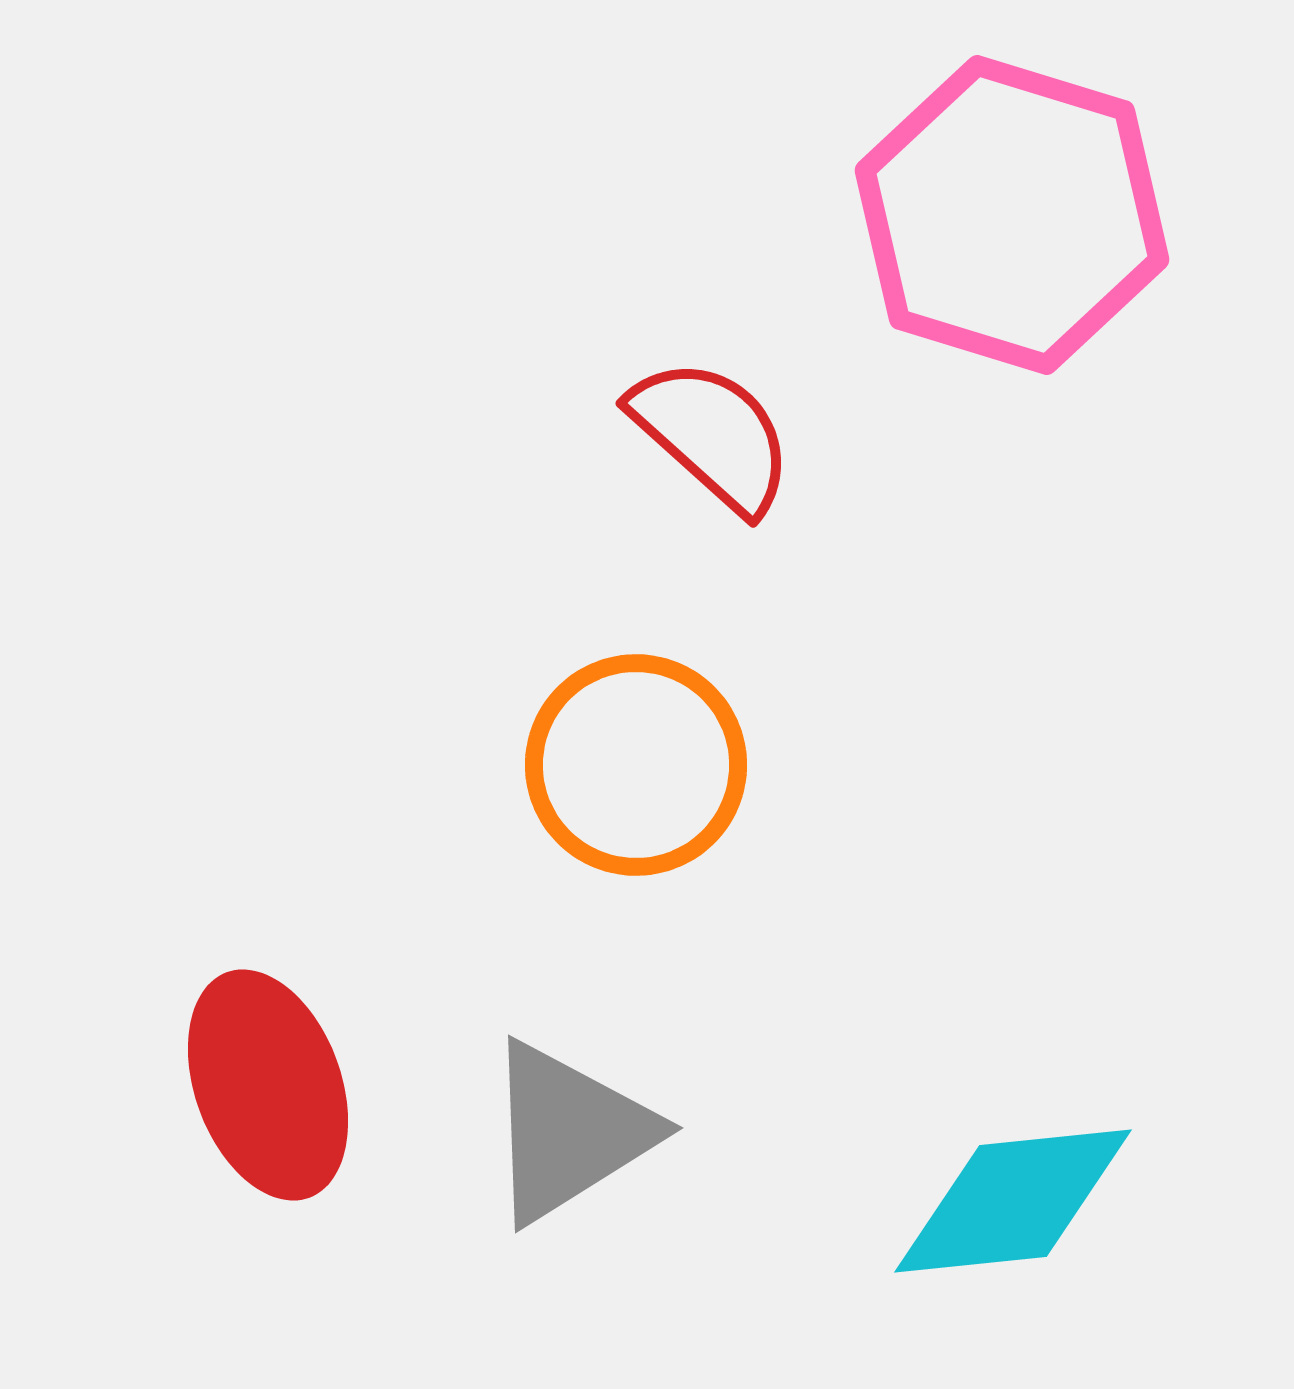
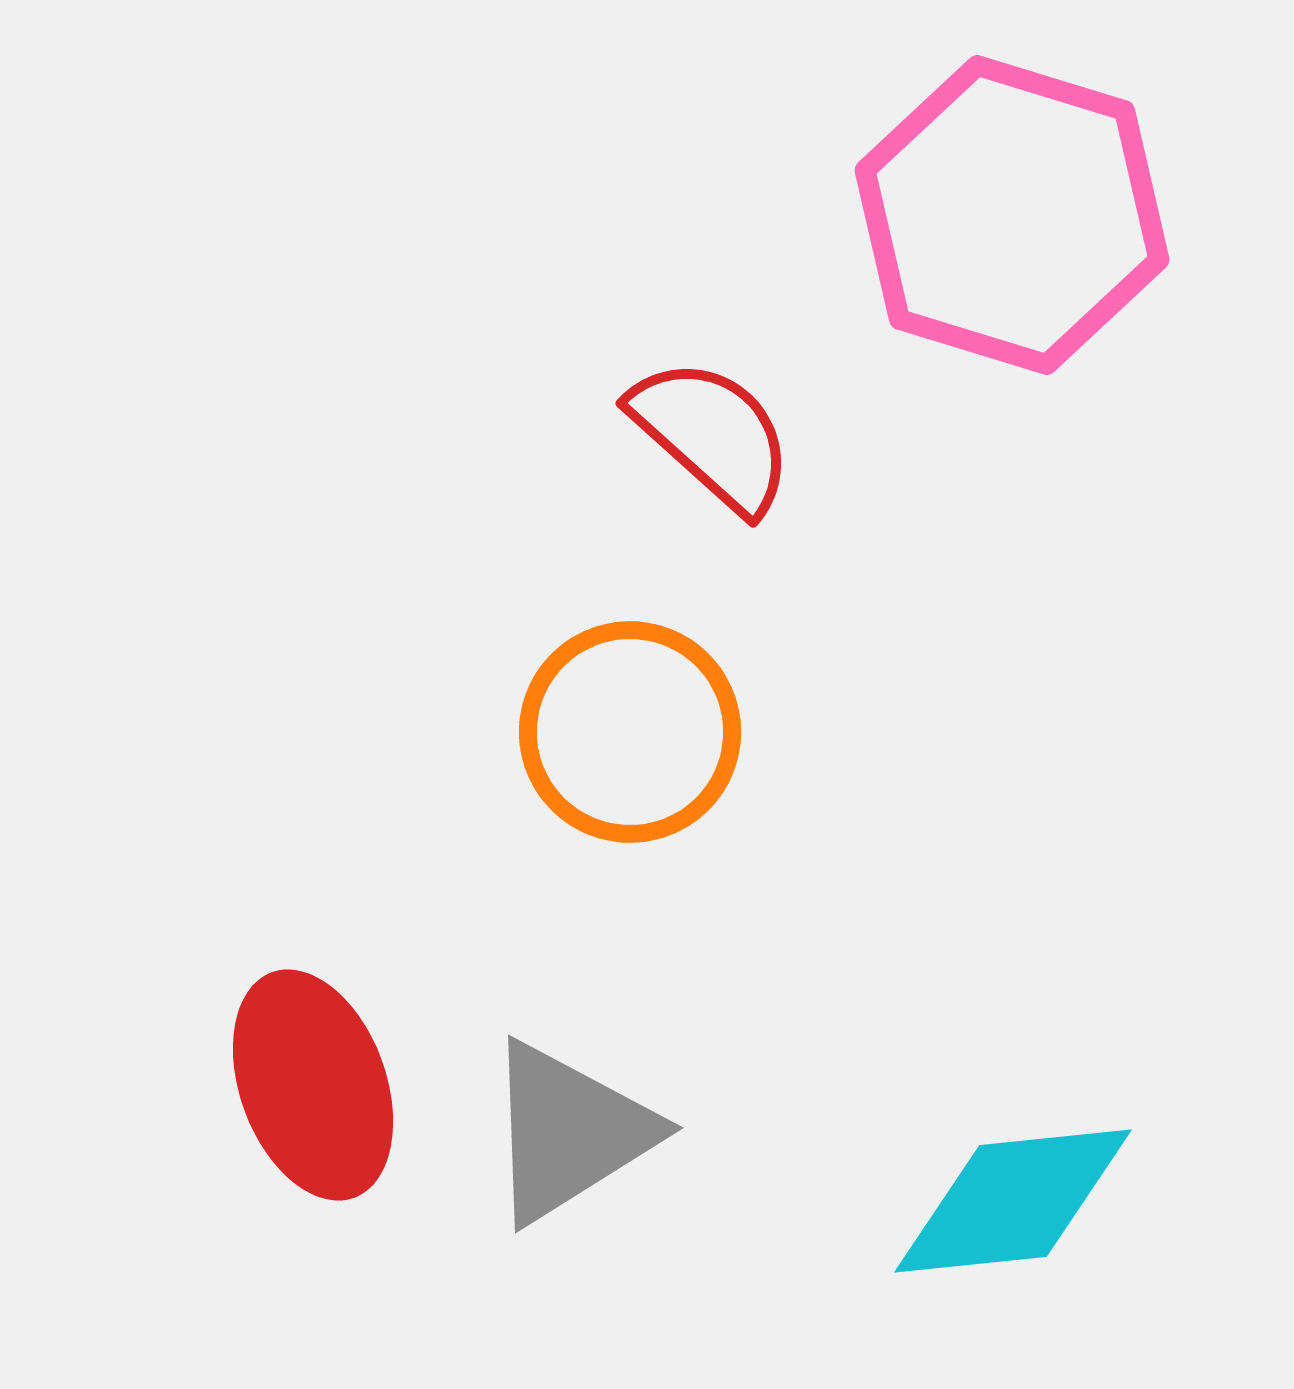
orange circle: moved 6 px left, 33 px up
red ellipse: moved 45 px right
